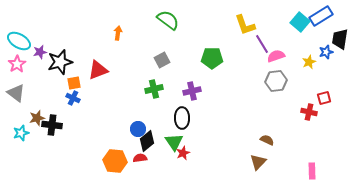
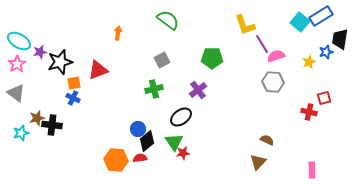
gray hexagon: moved 3 px left, 1 px down; rotated 10 degrees clockwise
purple cross: moved 6 px right, 1 px up; rotated 24 degrees counterclockwise
black ellipse: moved 1 px left, 1 px up; rotated 55 degrees clockwise
red star: rotated 16 degrees clockwise
orange hexagon: moved 1 px right, 1 px up
pink rectangle: moved 1 px up
